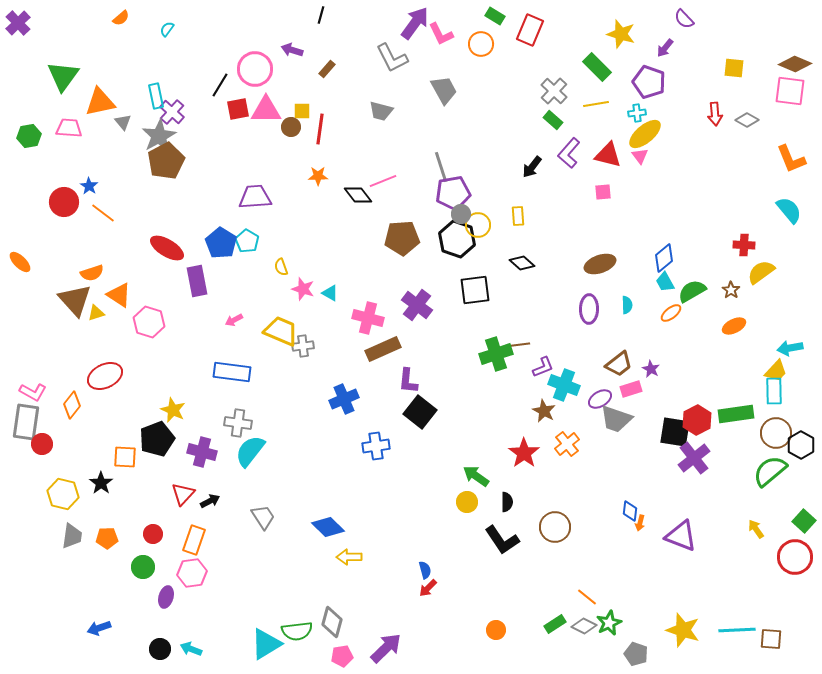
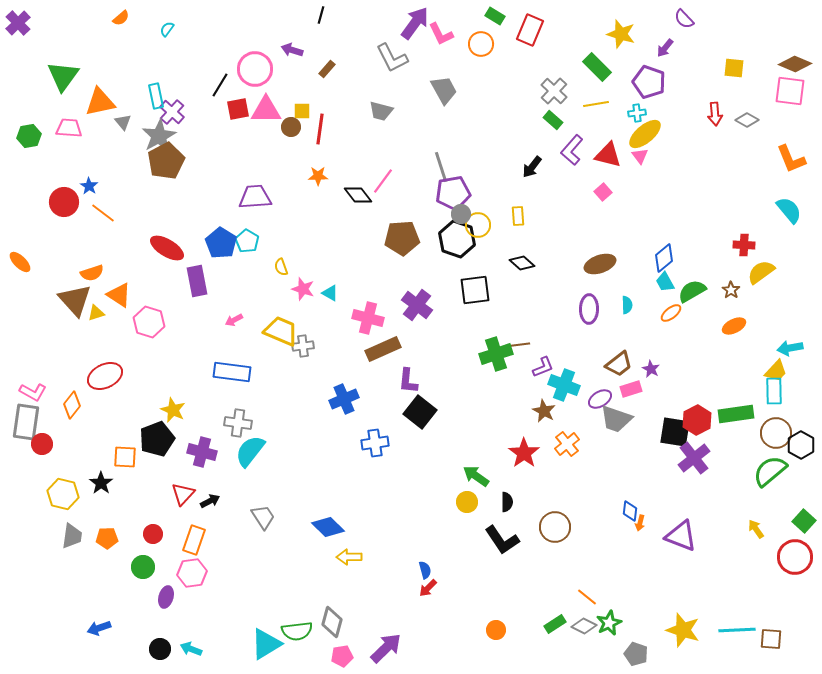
purple L-shape at (569, 153): moved 3 px right, 3 px up
pink line at (383, 181): rotated 32 degrees counterclockwise
pink square at (603, 192): rotated 36 degrees counterclockwise
blue cross at (376, 446): moved 1 px left, 3 px up
